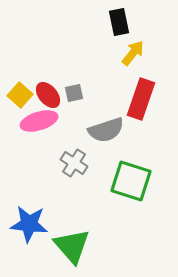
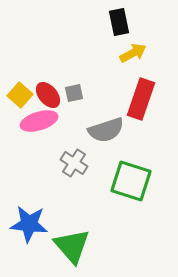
yellow arrow: rotated 24 degrees clockwise
